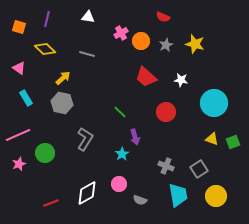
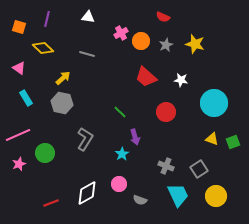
yellow diamond: moved 2 px left, 1 px up
cyan trapezoid: rotated 15 degrees counterclockwise
